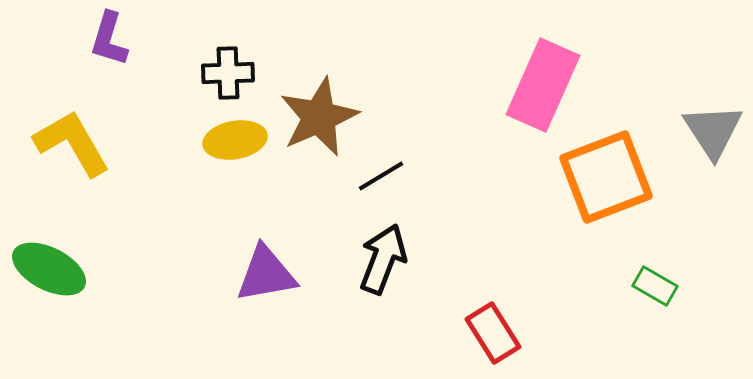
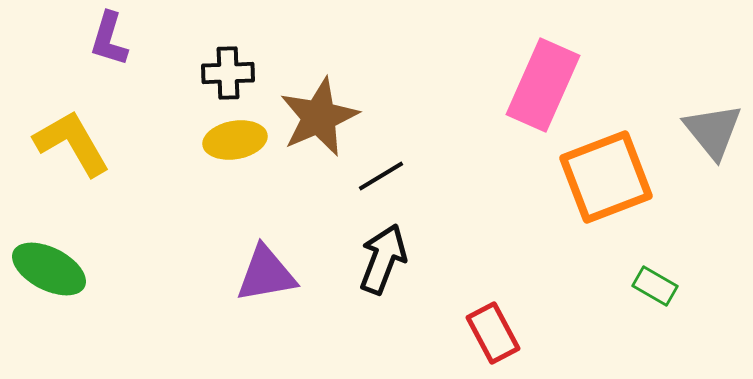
gray triangle: rotated 6 degrees counterclockwise
red rectangle: rotated 4 degrees clockwise
